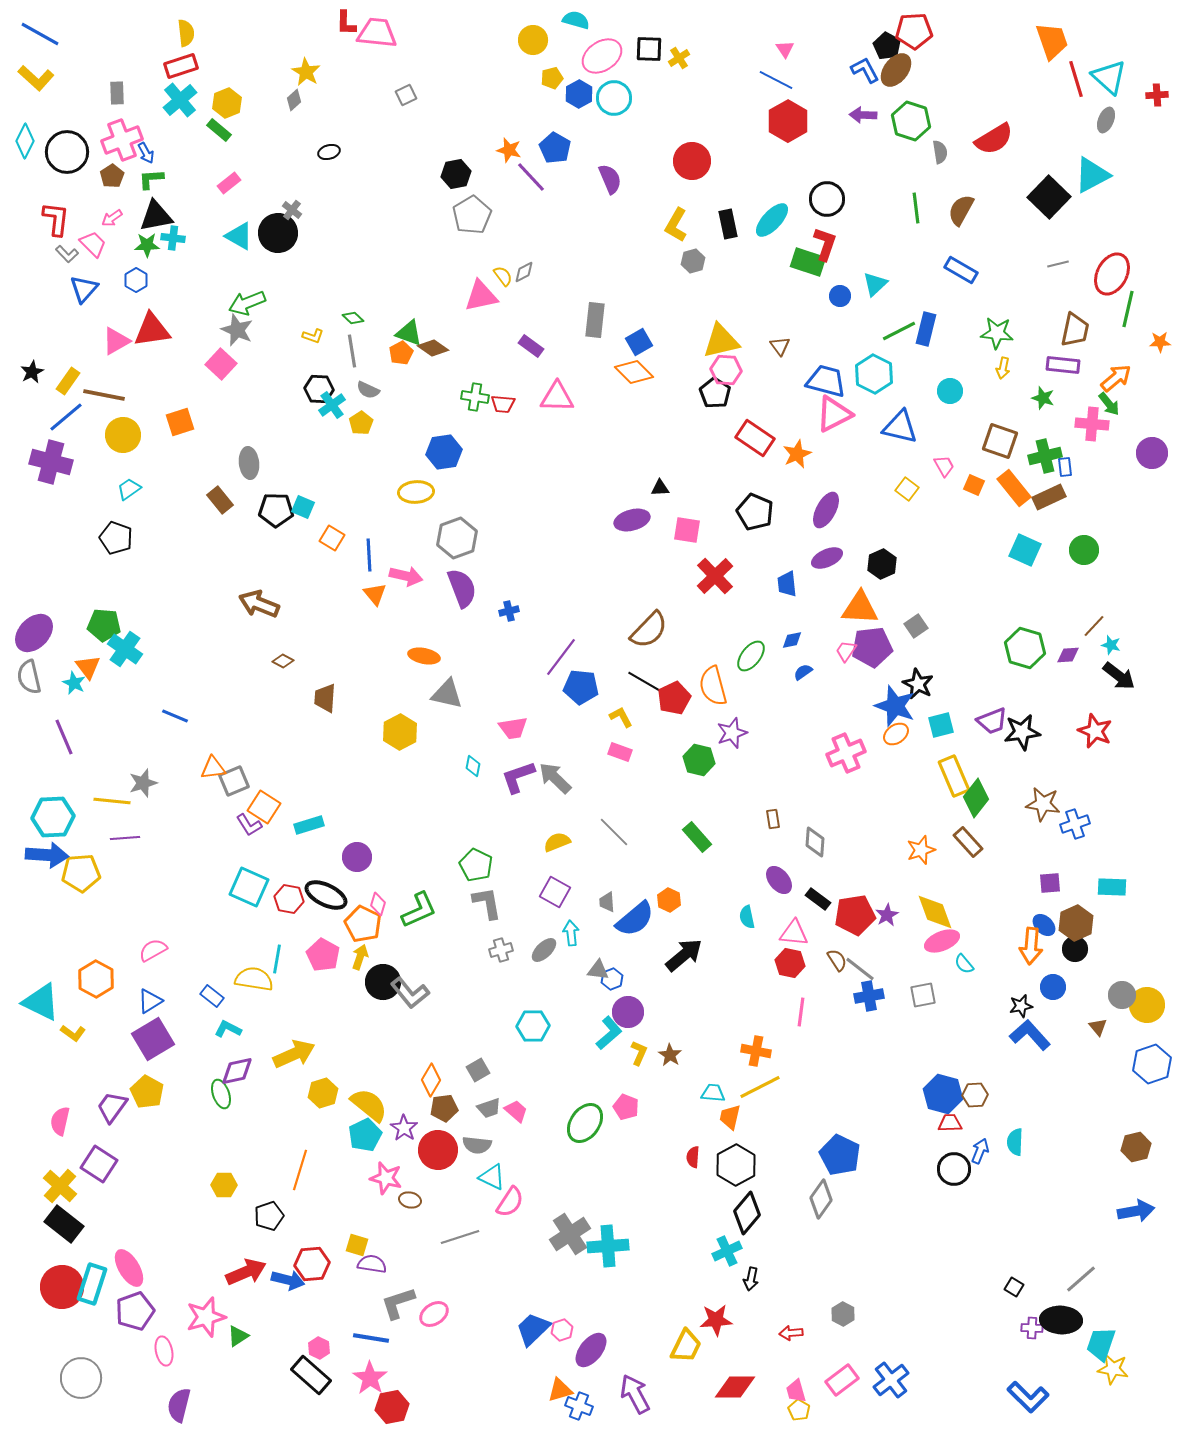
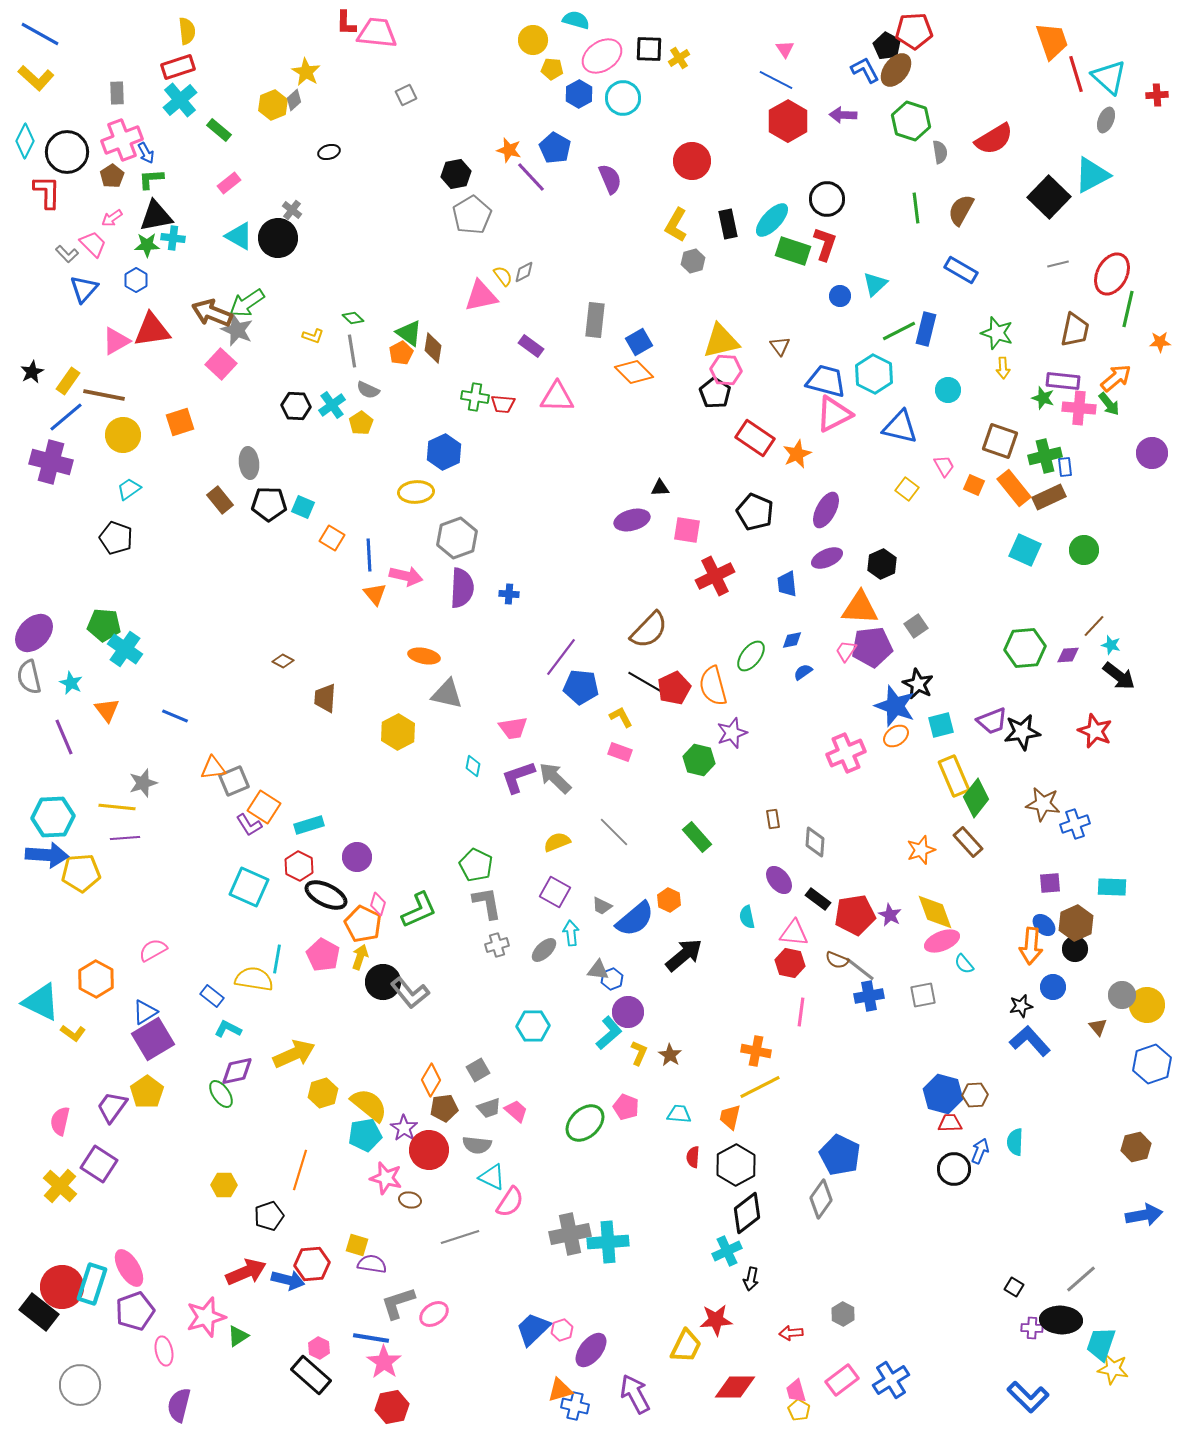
yellow semicircle at (186, 33): moved 1 px right, 2 px up
red rectangle at (181, 66): moved 3 px left, 1 px down
yellow pentagon at (552, 78): moved 9 px up; rotated 20 degrees clockwise
red line at (1076, 79): moved 5 px up
cyan circle at (614, 98): moved 9 px right
yellow hexagon at (227, 103): moved 46 px right, 2 px down
purple arrow at (863, 115): moved 20 px left
red L-shape at (56, 219): moved 9 px left, 27 px up; rotated 6 degrees counterclockwise
black circle at (278, 233): moved 5 px down
green rectangle at (808, 262): moved 15 px left, 11 px up
green arrow at (247, 303): rotated 12 degrees counterclockwise
green triangle at (409, 333): rotated 16 degrees clockwise
green star at (997, 333): rotated 12 degrees clockwise
brown diamond at (433, 348): rotated 64 degrees clockwise
purple rectangle at (1063, 365): moved 16 px down
yellow arrow at (1003, 368): rotated 15 degrees counterclockwise
black hexagon at (319, 389): moved 23 px left, 17 px down
cyan circle at (950, 391): moved 2 px left, 1 px up
pink cross at (1092, 424): moved 13 px left, 16 px up
blue hexagon at (444, 452): rotated 16 degrees counterclockwise
black pentagon at (276, 510): moved 7 px left, 6 px up
red cross at (715, 576): rotated 18 degrees clockwise
purple semicircle at (462, 588): rotated 24 degrees clockwise
brown arrow at (259, 604): moved 47 px left, 291 px up
blue cross at (509, 611): moved 17 px up; rotated 18 degrees clockwise
green hexagon at (1025, 648): rotated 21 degrees counterclockwise
orange triangle at (88, 667): moved 19 px right, 43 px down
cyan star at (74, 683): moved 3 px left
red pentagon at (674, 698): moved 10 px up
yellow hexagon at (400, 732): moved 2 px left
orange ellipse at (896, 734): moved 2 px down
yellow line at (112, 801): moved 5 px right, 6 px down
red hexagon at (289, 899): moved 10 px right, 33 px up; rotated 16 degrees clockwise
gray trapezoid at (607, 902): moved 5 px left, 4 px down; rotated 60 degrees counterclockwise
purple star at (887, 915): moved 3 px right; rotated 15 degrees counterclockwise
gray cross at (501, 950): moved 4 px left, 5 px up
brown semicircle at (837, 960): rotated 145 degrees clockwise
blue triangle at (150, 1001): moved 5 px left, 11 px down
blue L-shape at (1030, 1035): moved 6 px down
yellow pentagon at (147, 1092): rotated 8 degrees clockwise
cyan trapezoid at (713, 1093): moved 34 px left, 21 px down
green ellipse at (221, 1094): rotated 16 degrees counterclockwise
green ellipse at (585, 1123): rotated 12 degrees clockwise
cyan pentagon at (365, 1135): rotated 16 degrees clockwise
red circle at (438, 1150): moved 9 px left
blue arrow at (1136, 1211): moved 8 px right, 4 px down
black diamond at (747, 1213): rotated 12 degrees clockwise
black rectangle at (64, 1224): moved 25 px left, 88 px down
gray cross at (570, 1234): rotated 21 degrees clockwise
cyan cross at (608, 1246): moved 4 px up
gray circle at (81, 1378): moved 1 px left, 7 px down
pink star at (370, 1378): moved 14 px right, 16 px up
blue cross at (891, 1380): rotated 6 degrees clockwise
blue cross at (579, 1406): moved 4 px left; rotated 8 degrees counterclockwise
